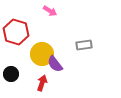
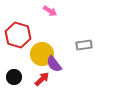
red hexagon: moved 2 px right, 3 px down
purple semicircle: moved 1 px left
black circle: moved 3 px right, 3 px down
red arrow: moved 4 px up; rotated 28 degrees clockwise
